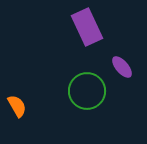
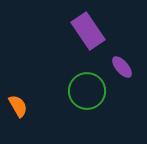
purple rectangle: moved 1 px right, 4 px down; rotated 9 degrees counterclockwise
orange semicircle: moved 1 px right
